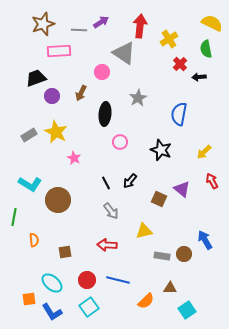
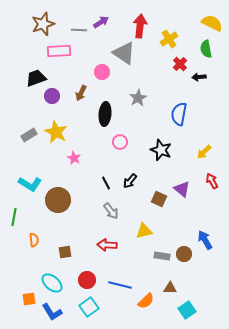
blue line at (118, 280): moved 2 px right, 5 px down
